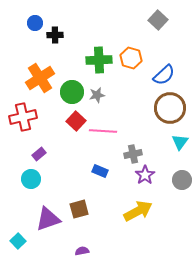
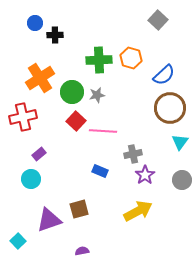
purple triangle: moved 1 px right, 1 px down
